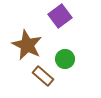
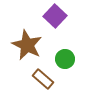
purple square: moved 5 px left; rotated 10 degrees counterclockwise
brown rectangle: moved 3 px down
